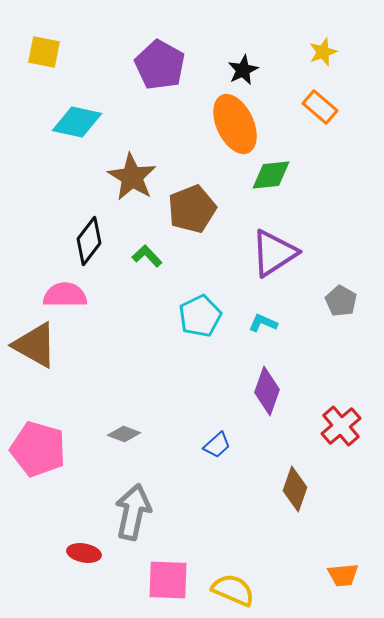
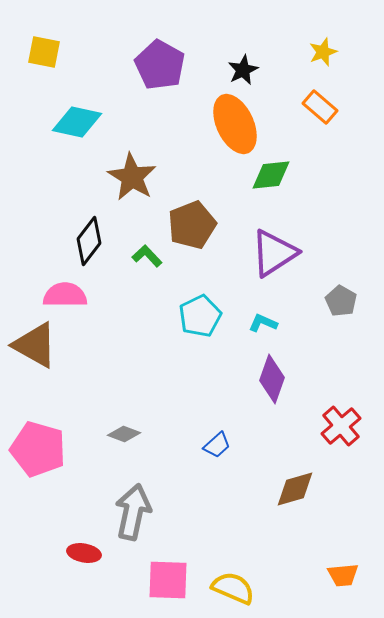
brown pentagon: moved 16 px down
purple diamond: moved 5 px right, 12 px up
brown diamond: rotated 54 degrees clockwise
yellow semicircle: moved 2 px up
